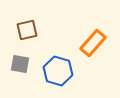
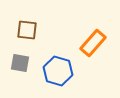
brown square: rotated 20 degrees clockwise
gray square: moved 1 px up
